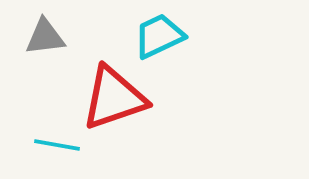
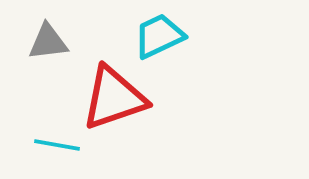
gray triangle: moved 3 px right, 5 px down
